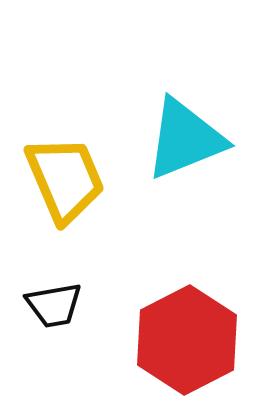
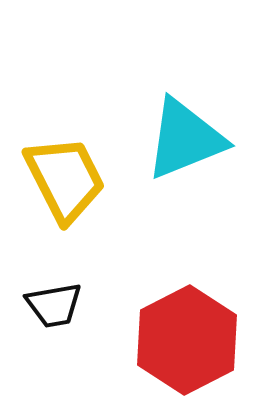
yellow trapezoid: rotated 4 degrees counterclockwise
